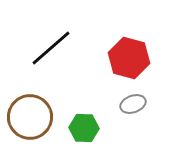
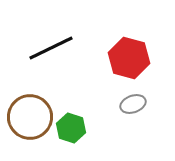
black line: rotated 15 degrees clockwise
green hexagon: moved 13 px left; rotated 16 degrees clockwise
